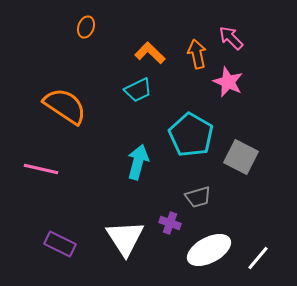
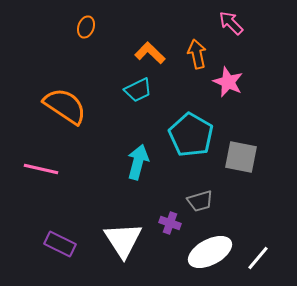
pink arrow: moved 15 px up
gray square: rotated 16 degrees counterclockwise
gray trapezoid: moved 2 px right, 4 px down
white triangle: moved 2 px left, 2 px down
white ellipse: moved 1 px right, 2 px down
